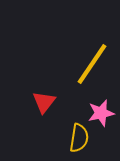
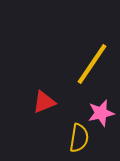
red triangle: rotated 30 degrees clockwise
